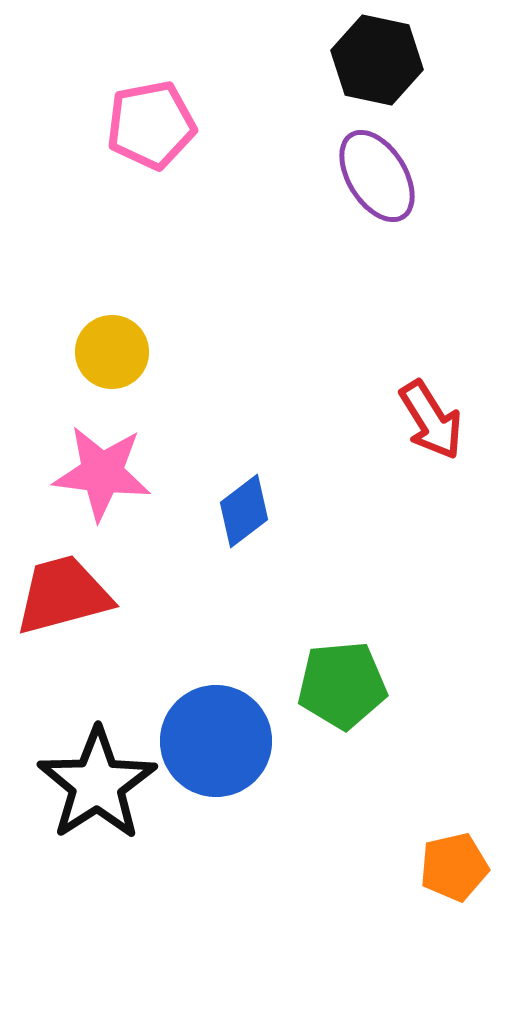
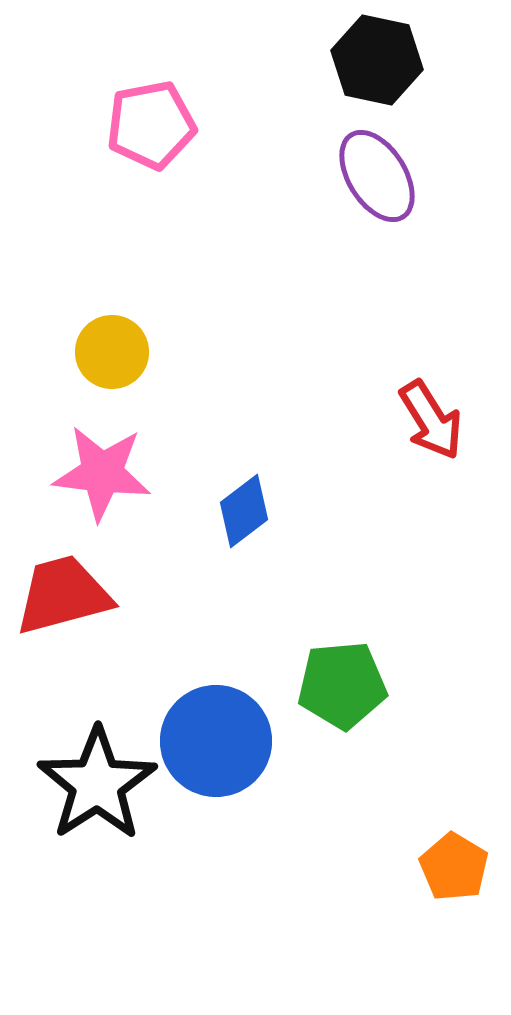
orange pentagon: rotated 28 degrees counterclockwise
